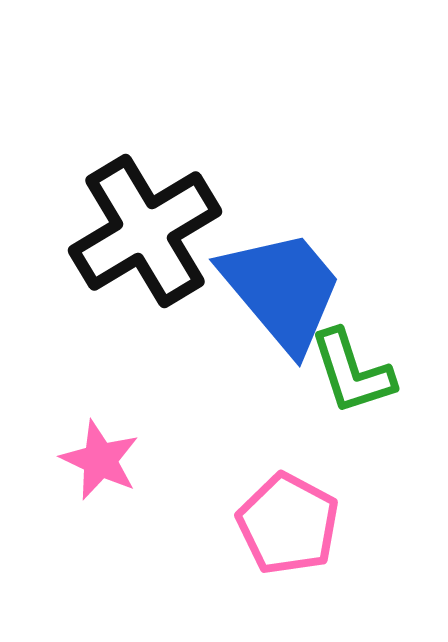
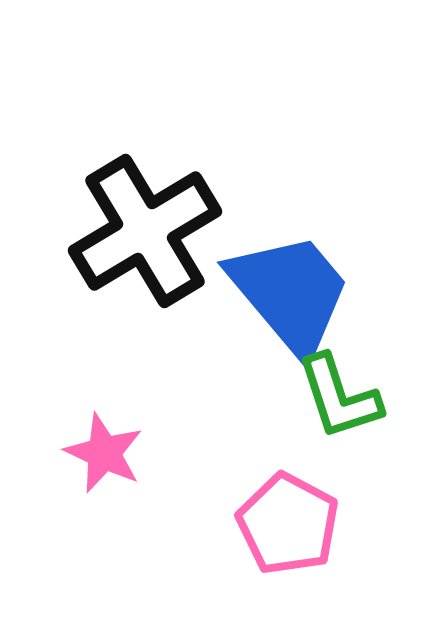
blue trapezoid: moved 8 px right, 3 px down
green L-shape: moved 13 px left, 25 px down
pink star: moved 4 px right, 7 px up
